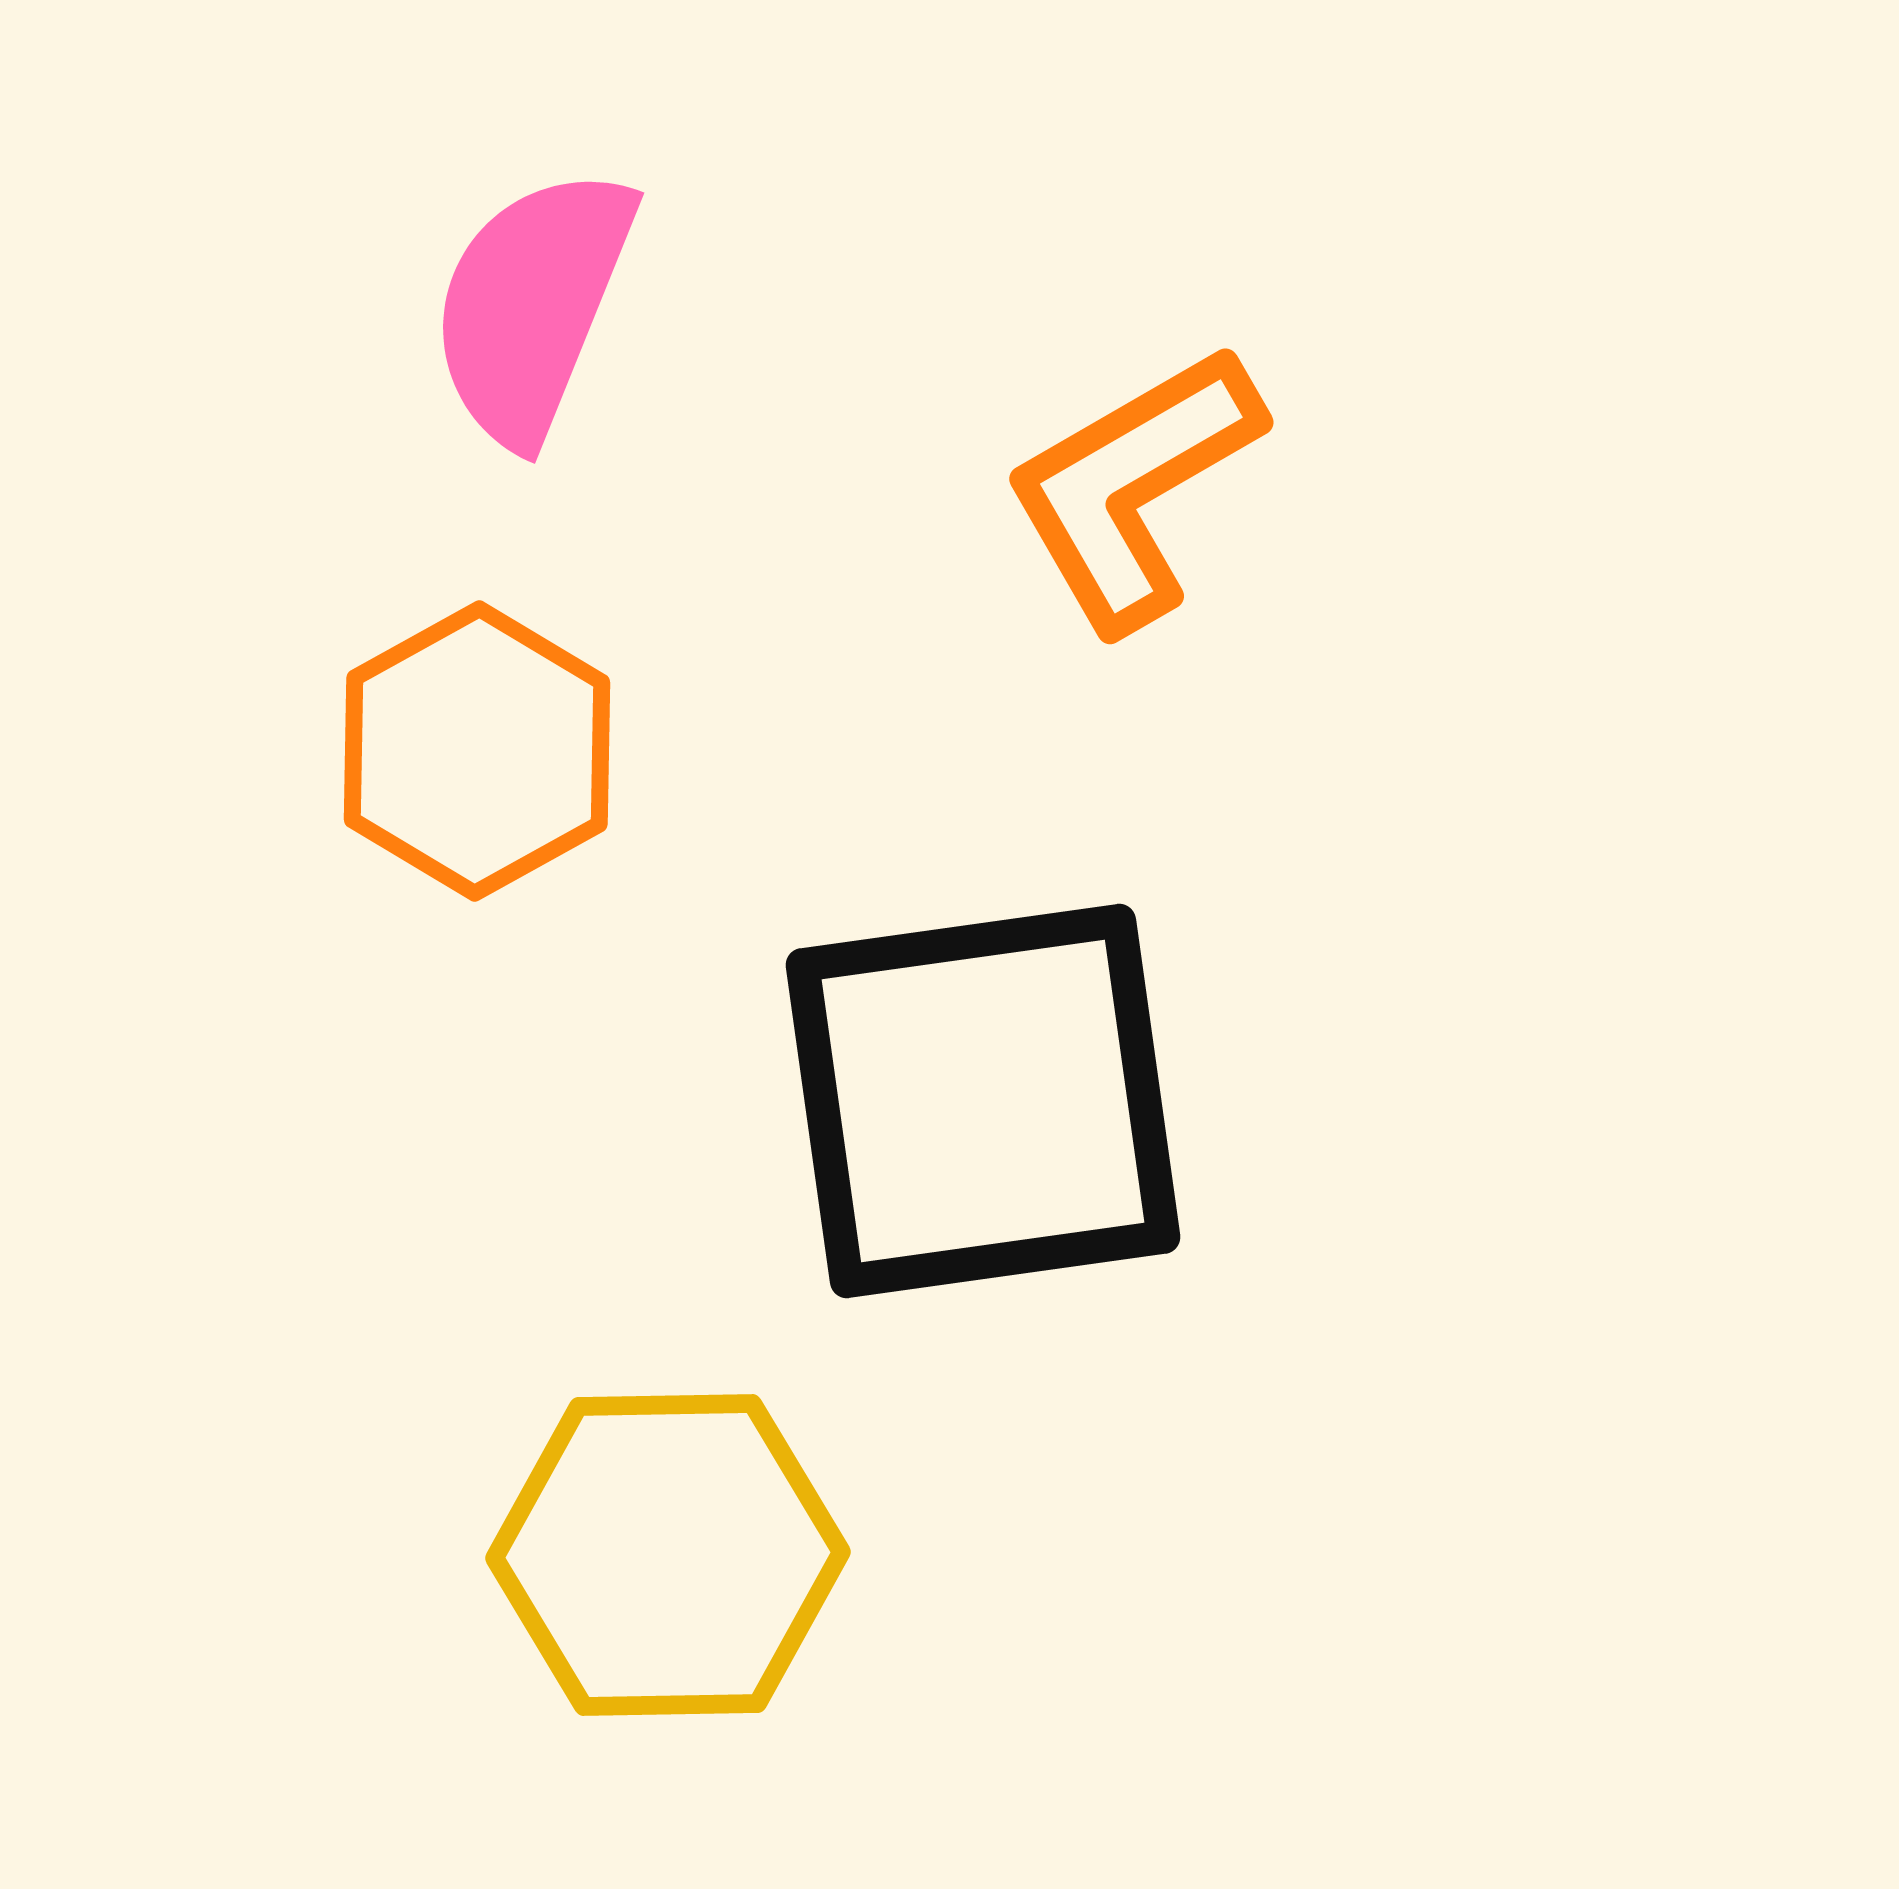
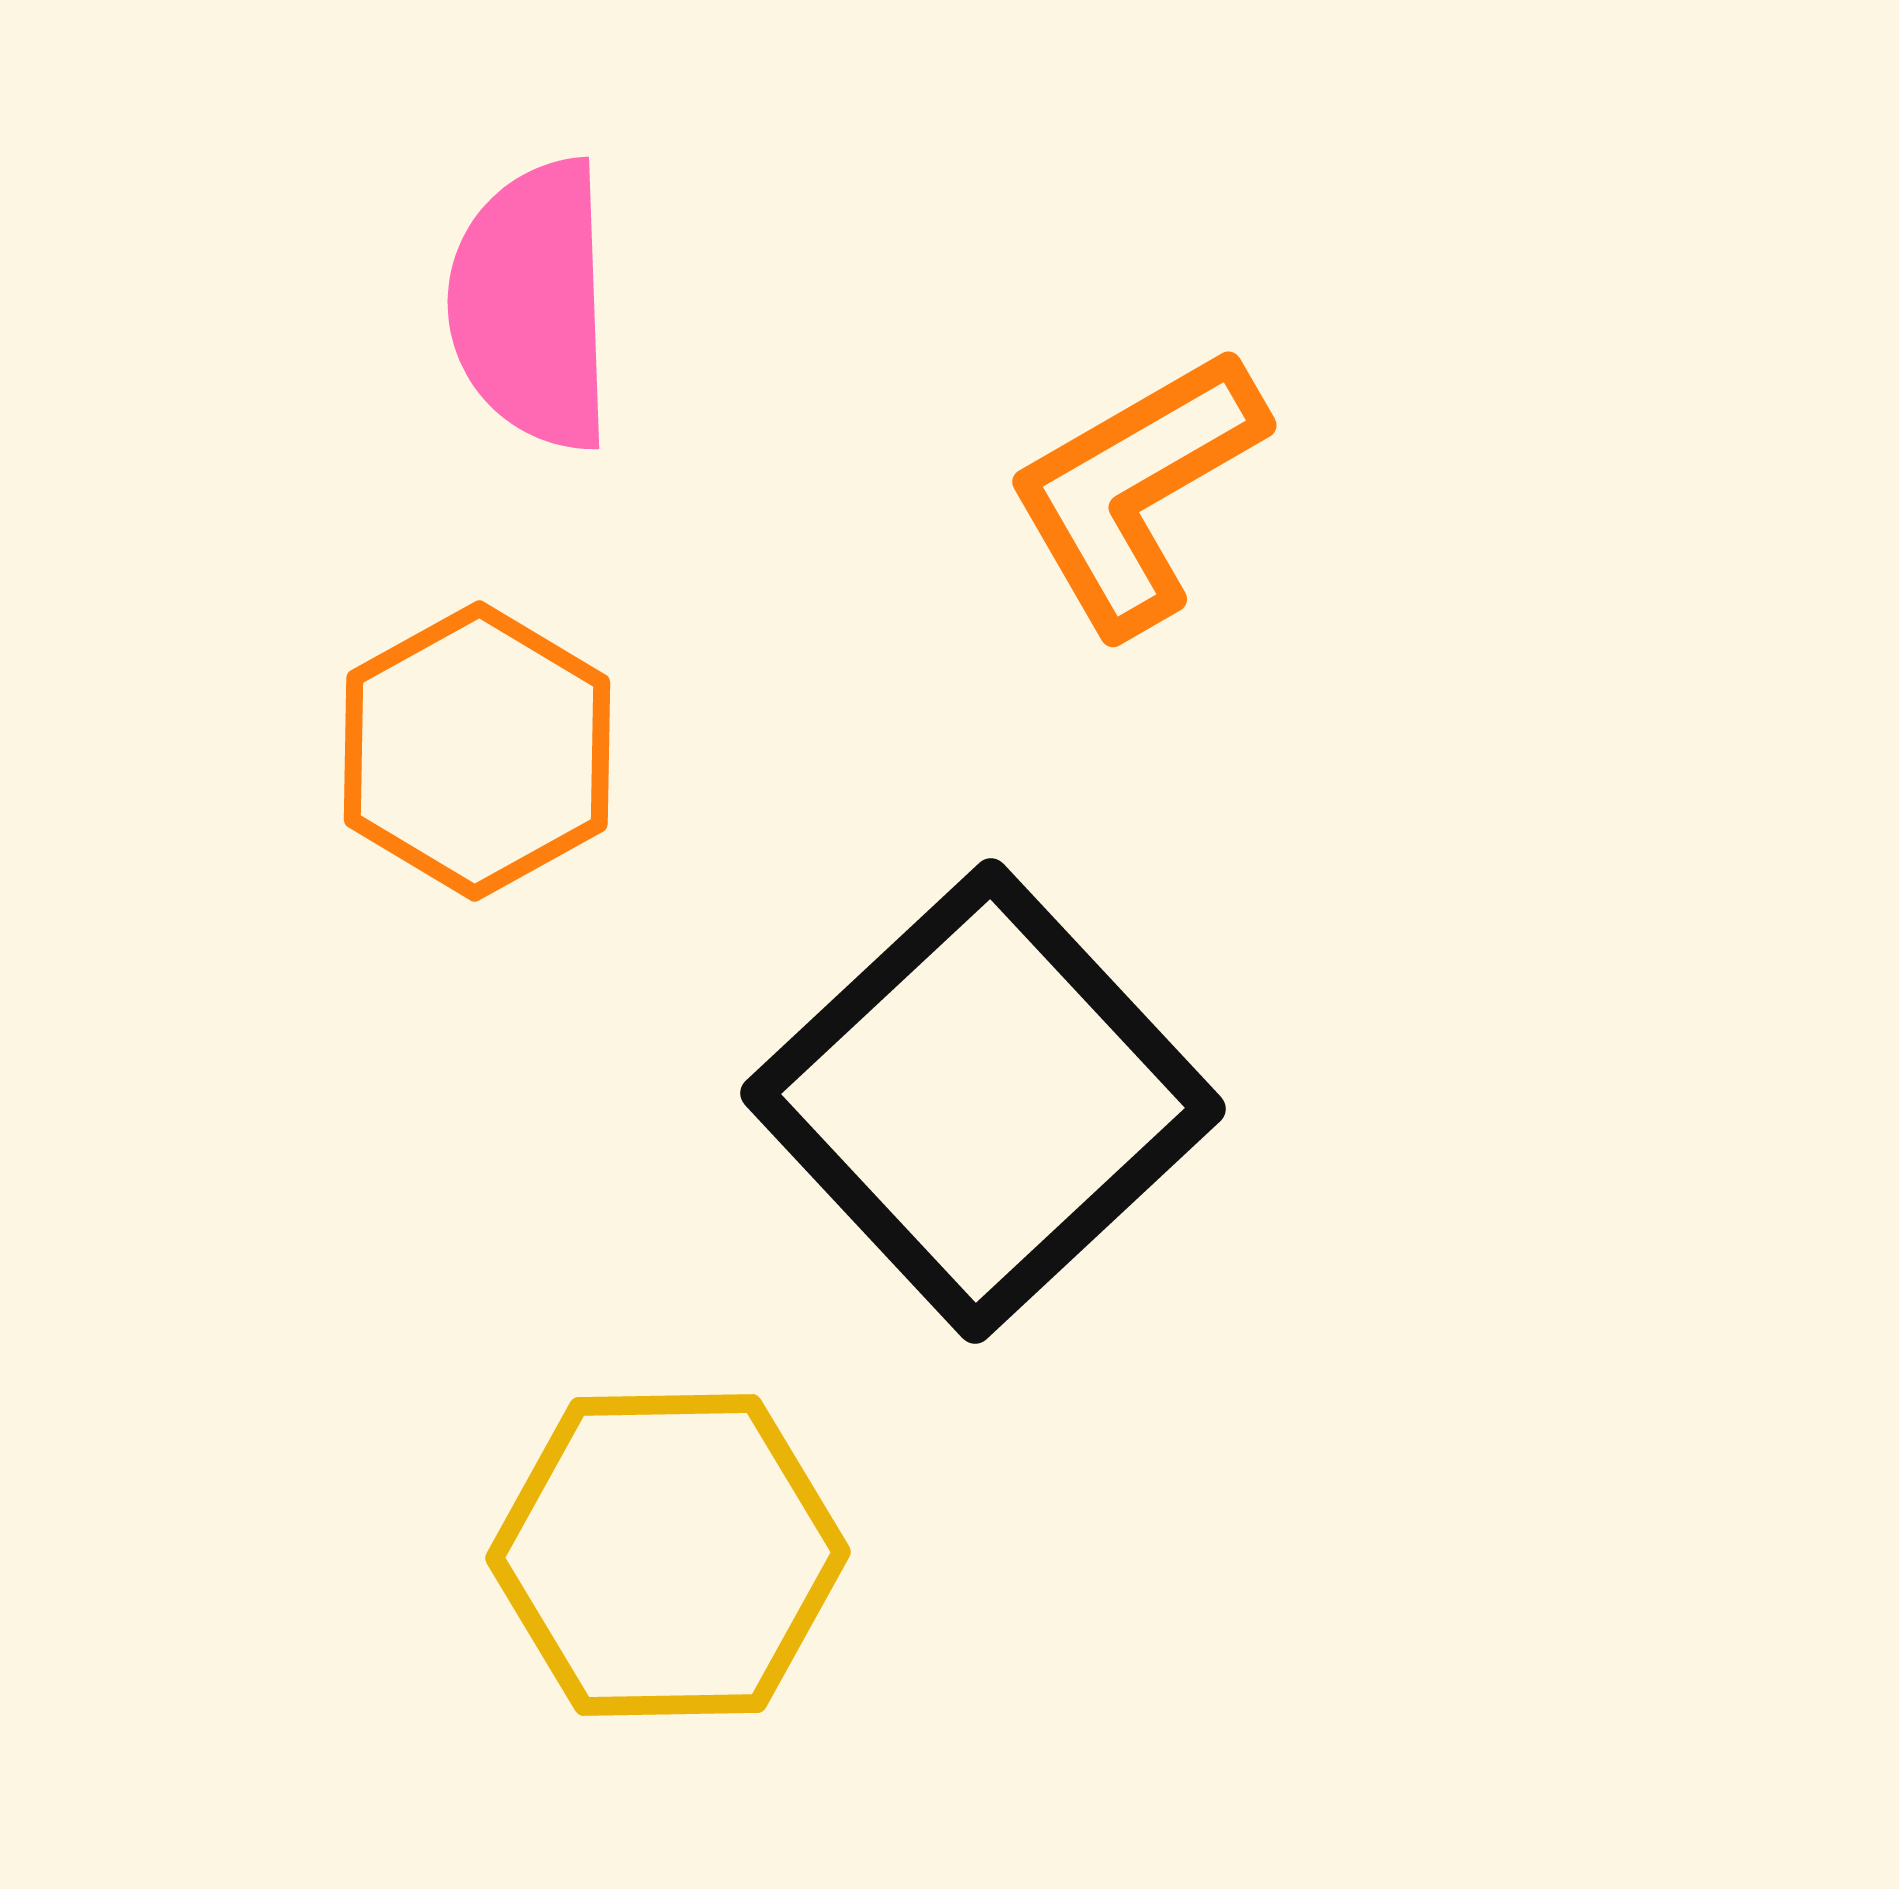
pink semicircle: rotated 24 degrees counterclockwise
orange L-shape: moved 3 px right, 3 px down
black square: rotated 35 degrees counterclockwise
